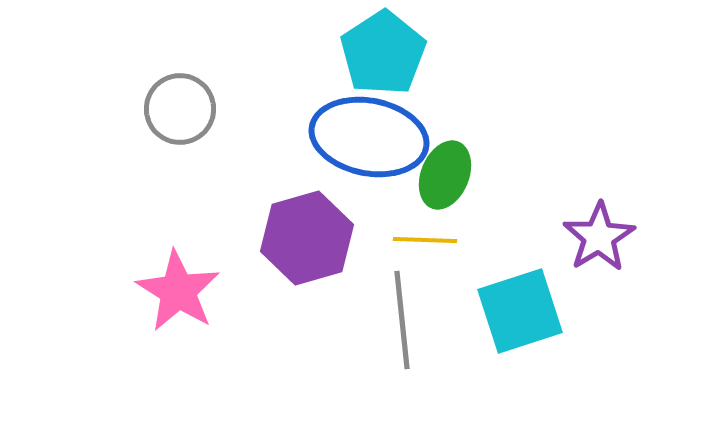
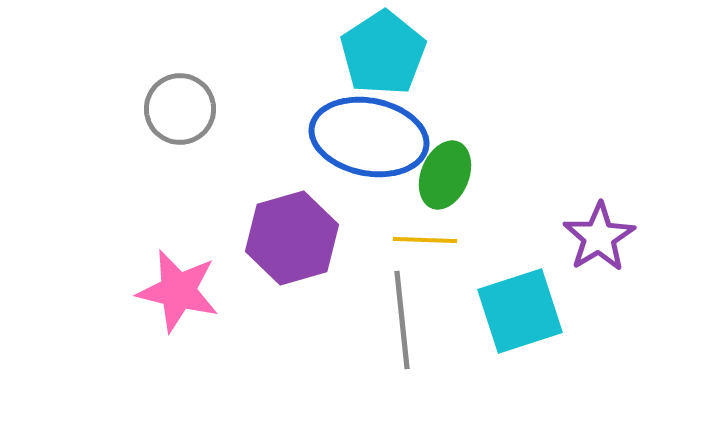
purple hexagon: moved 15 px left
pink star: rotated 18 degrees counterclockwise
